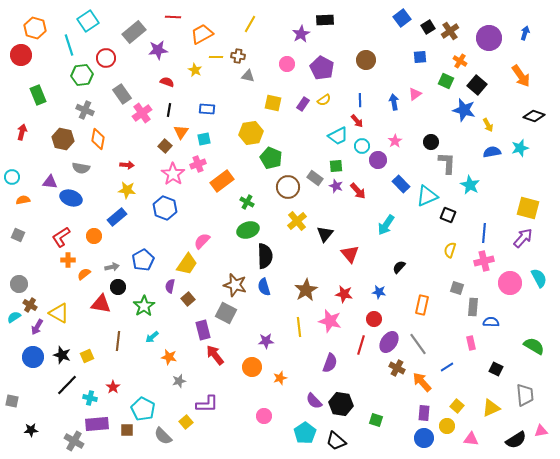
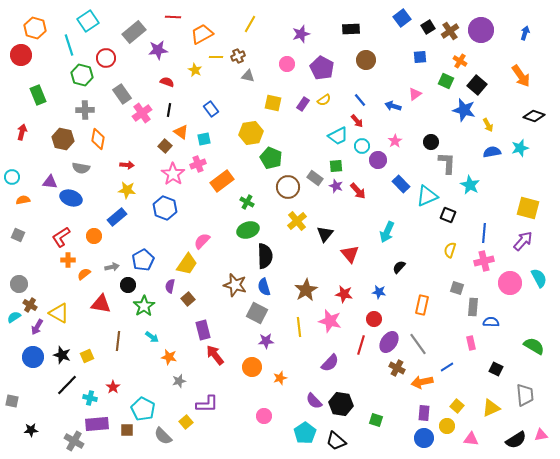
black rectangle at (325, 20): moved 26 px right, 9 px down
purple star at (301, 34): rotated 12 degrees clockwise
purple circle at (489, 38): moved 8 px left, 8 px up
brown cross at (238, 56): rotated 32 degrees counterclockwise
green hexagon at (82, 75): rotated 20 degrees clockwise
blue line at (360, 100): rotated 40 degrees counterclockwise
blue arrow at (394, 102): moved 1 px left, 4 px down; rotated 63 degrees counterclockwise
blue rectangle at (207, 109): moved 4 px right; rotated 49 degrees clockwise
gray cross at (85, 110): rotated 24 degrees counterclockwise
orange triangle at (181, 132): rotated 28 degrees counterclockwise
cyan arrow at (386, 225): moved 1 px right, 7 px down; rotated 10 degrees counterclockwise
purple arrow at (523, 238): moved 3 px down
black circle at (118, 287): moved 10 px right, 2 px up
gray square at (226, 313): moved 31 px right
cyan arrow at (152, 337): rotated 104 degrees counterclockwise
purple semicircle at (330, 363): rotated 24 degrees clockwise
orange arrow at (422, 382): rotated 60 degrees counterclockwise
pink triangle at (541, 431): moved 4 px down
